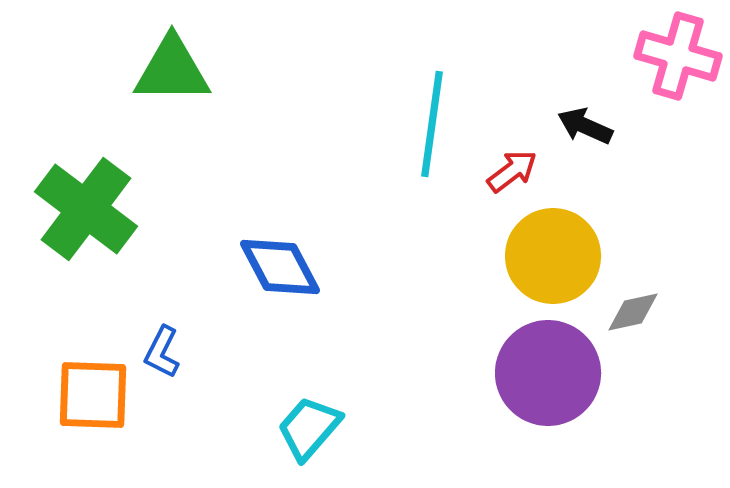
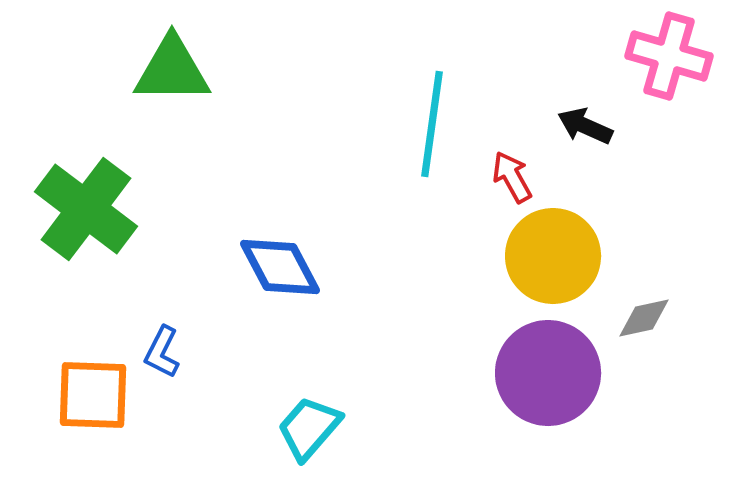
pink cross: moved 9 px left
red arrow: moved 6 px down; rotated 82 degrees counterclockwise
gray diamond: moved 11 px right, 6 px down
